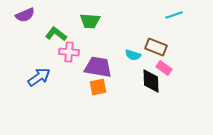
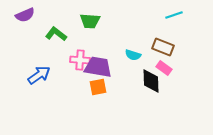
brown rectangle: moved 7 px right
pink cross: moved 11 px right, 8 px down
blue arrow: moved 2 px up
